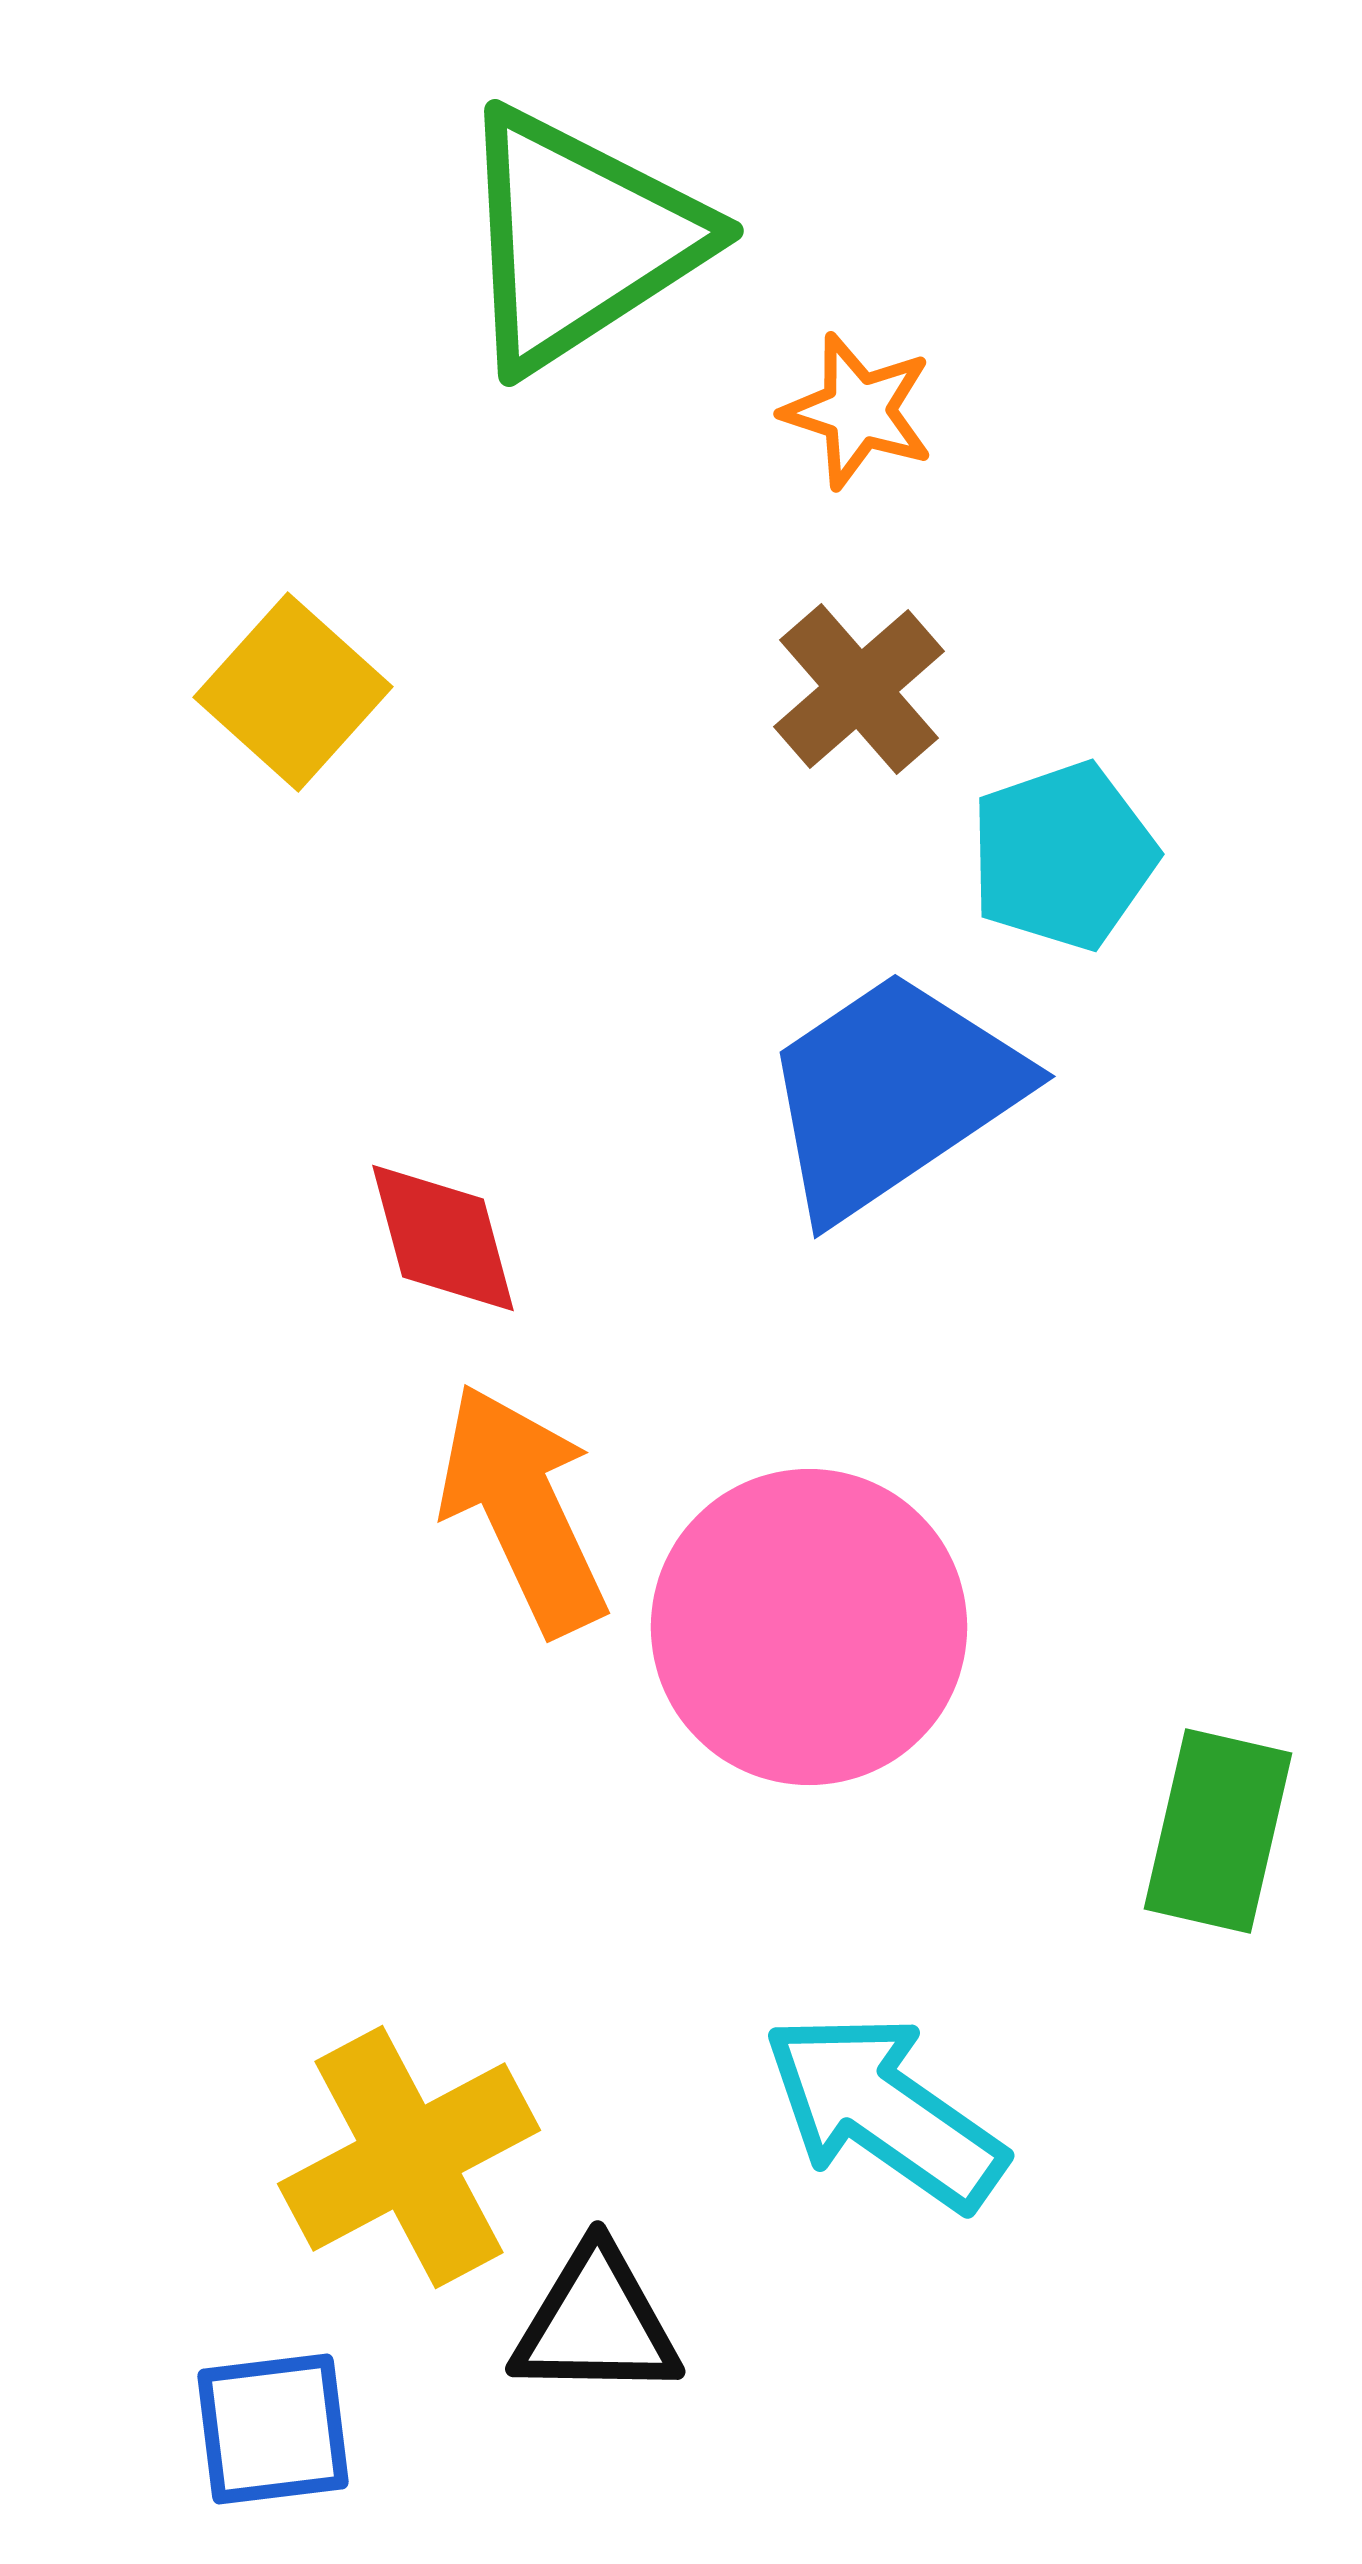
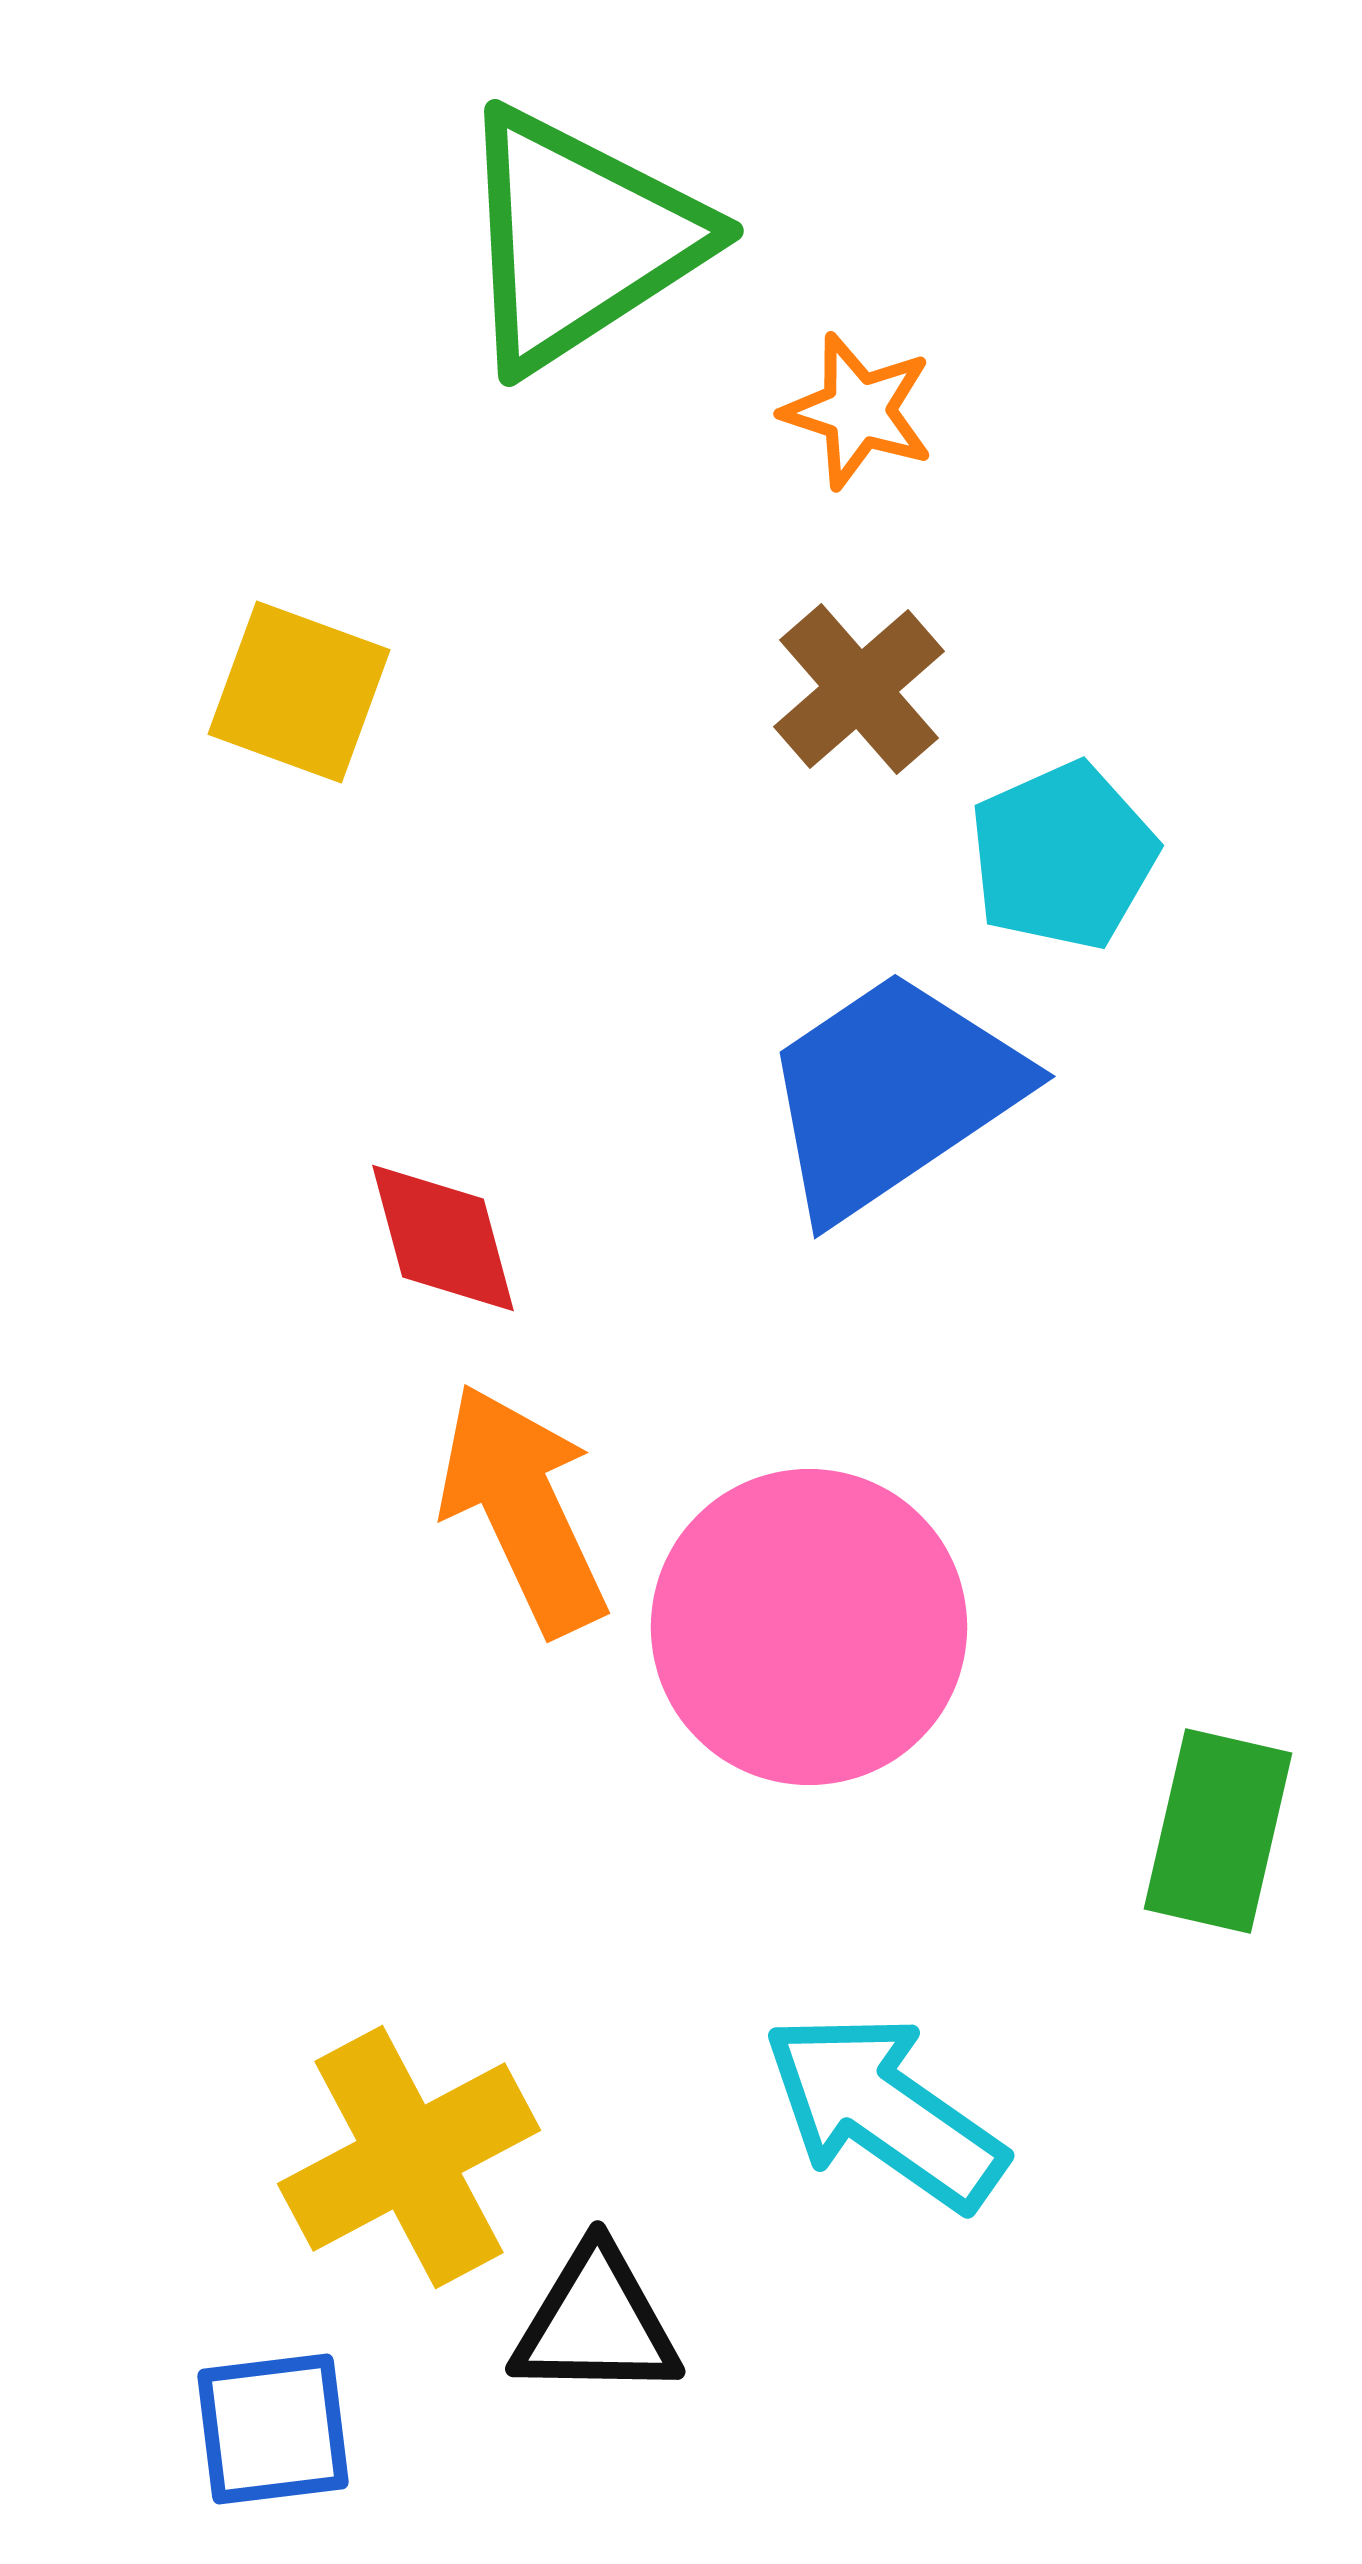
yellow square: moved 6 px right; rotated 22 degrees counterclockwise
cyan pentagon: rotated 5 degrees counterclockwise
